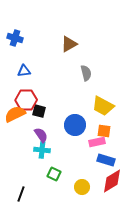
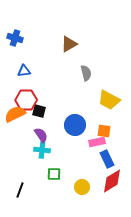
yellow trapezoid: moved 6 px right, 6 px up
blue rectangle: moved 1 px right, 1 px up; rotated 48 degrees clockwise
green square: rotated 24 degrees counterclockwise
black line: moved 1 px left, 4 px up
